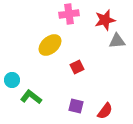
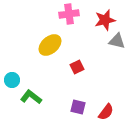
gray triangle: rotated 18 degrees clockwise
purple square: moved 2 px right, 1 px down
red semicircle: moved 1 px right, 1 px down
